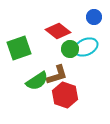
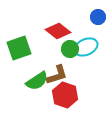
blue circle: moved 4 px right
